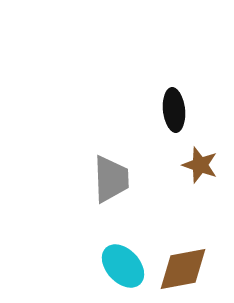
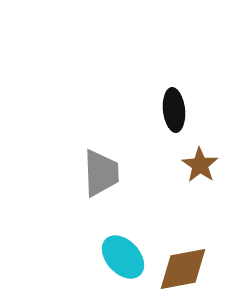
brown star: rotated 15 degrees clockwise
gray trapezoid: moved 10 px left, 6 px up
cyan ellipse: moved 9 px up
